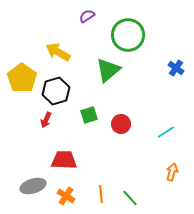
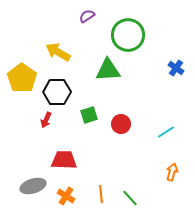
green triangle: rotated 36 degrees clockwise
black hexagon: moved 1 px right, 1 px down; rotated 16 degrees clockwise
